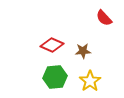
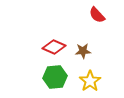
red semicircle: moved 7 px left, 3 px up
red diamond: moved 2 px right, 2 px down
